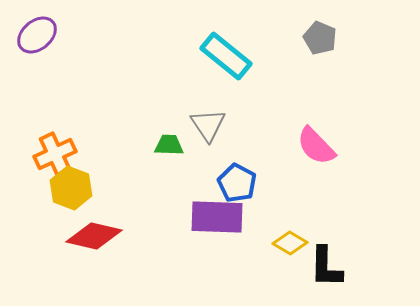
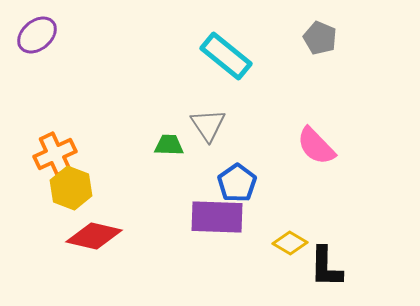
blue pentagon: rotated 9 degrees clockwise
